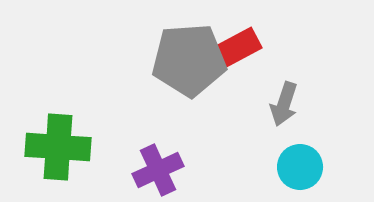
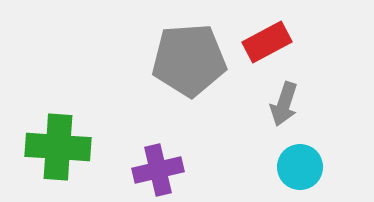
red rectangle: moved 30 px right, 6 px up
purple cross: rotated 12 degrees clockwise
